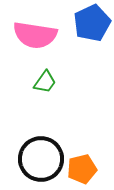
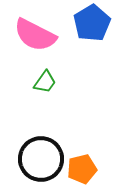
blue pentagon: rotated 6 degrees counterclockwise
pink semicircle: rotated 18 degrees clockwise
